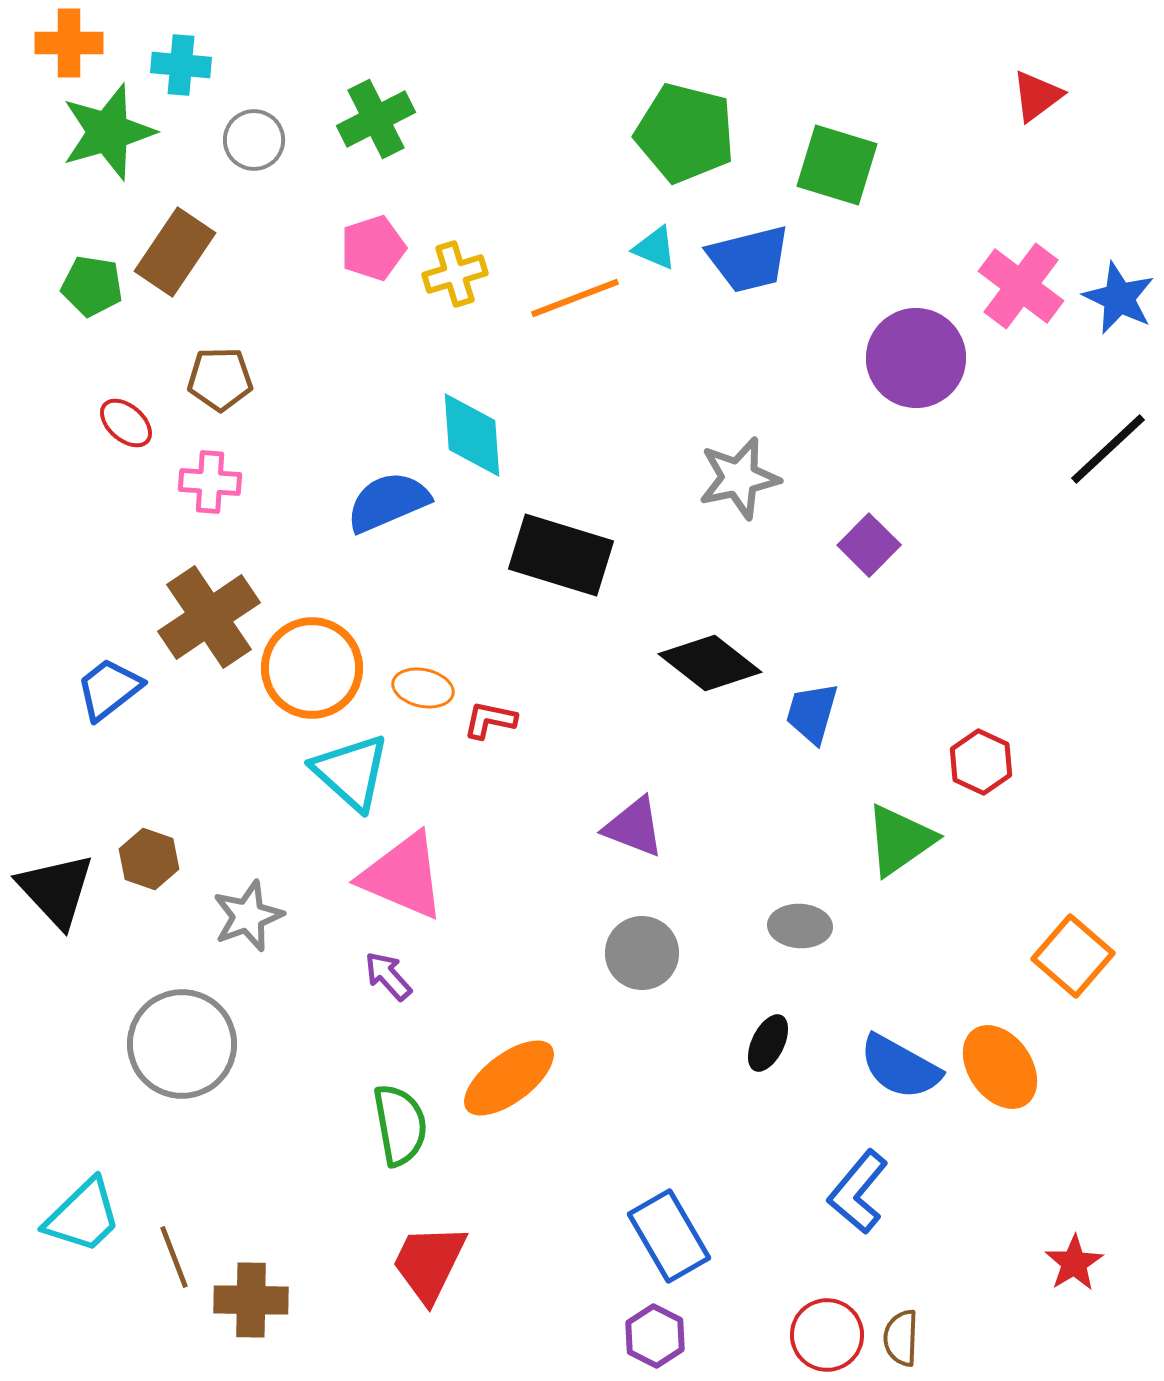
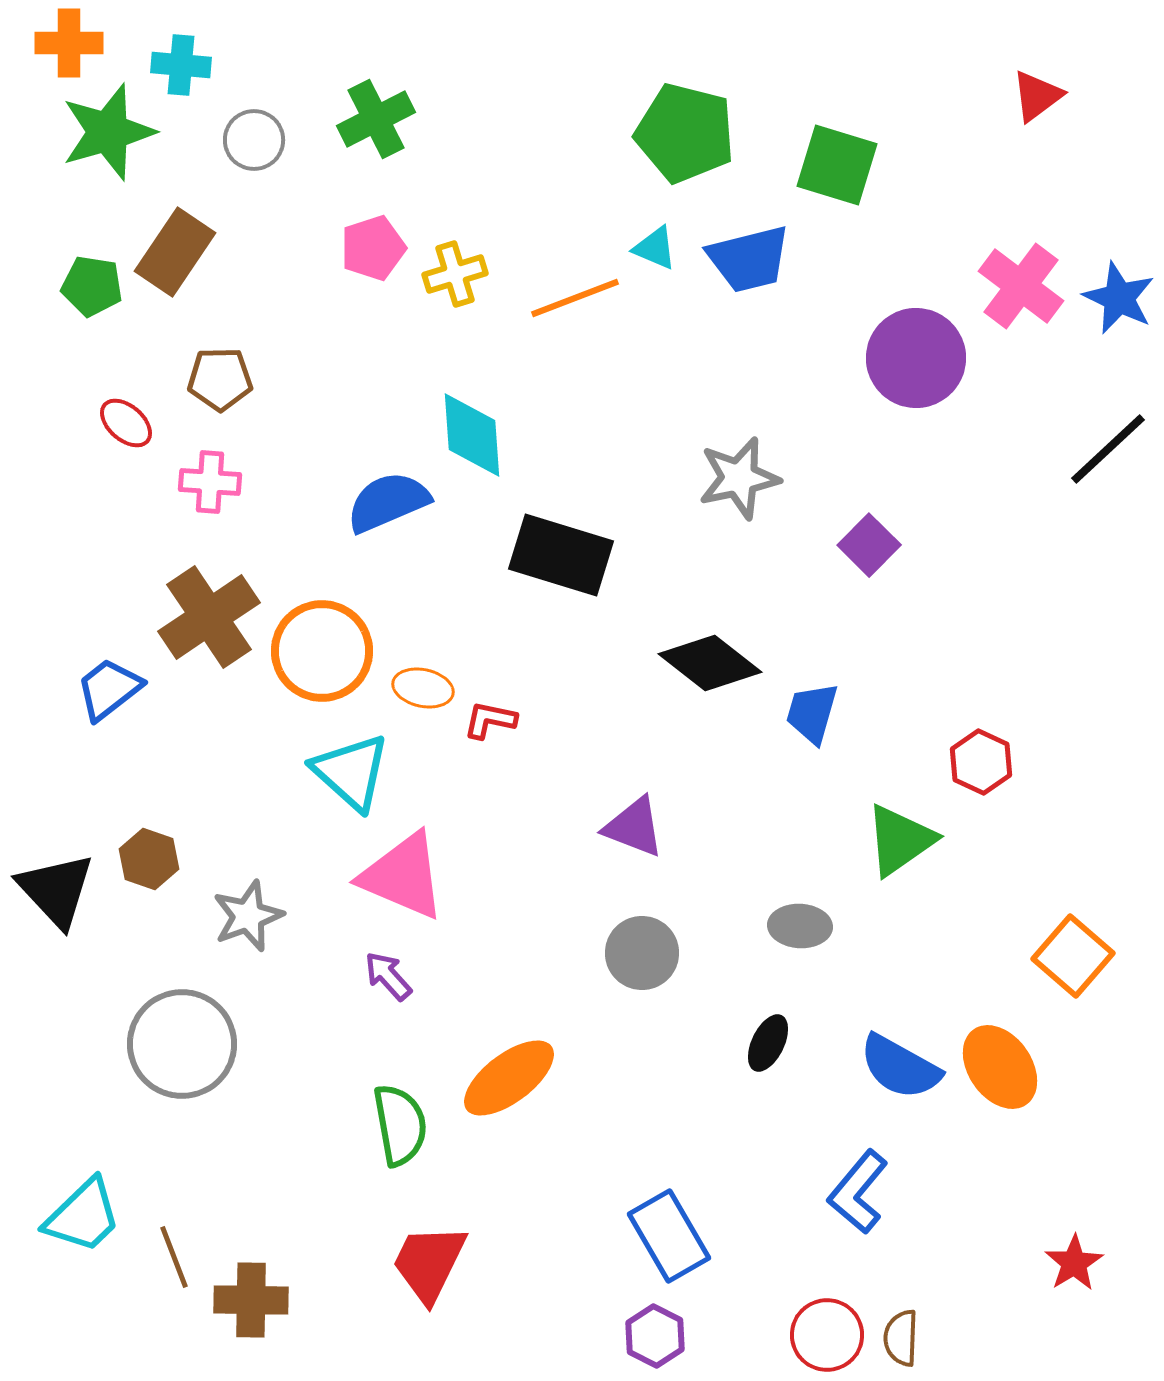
orange circle at (312, 668): moved 10 px right, 17 px up
